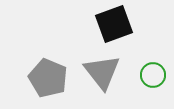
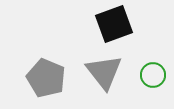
gray triangle: moved 2 px right
gray pentagon: moved 2 px left
